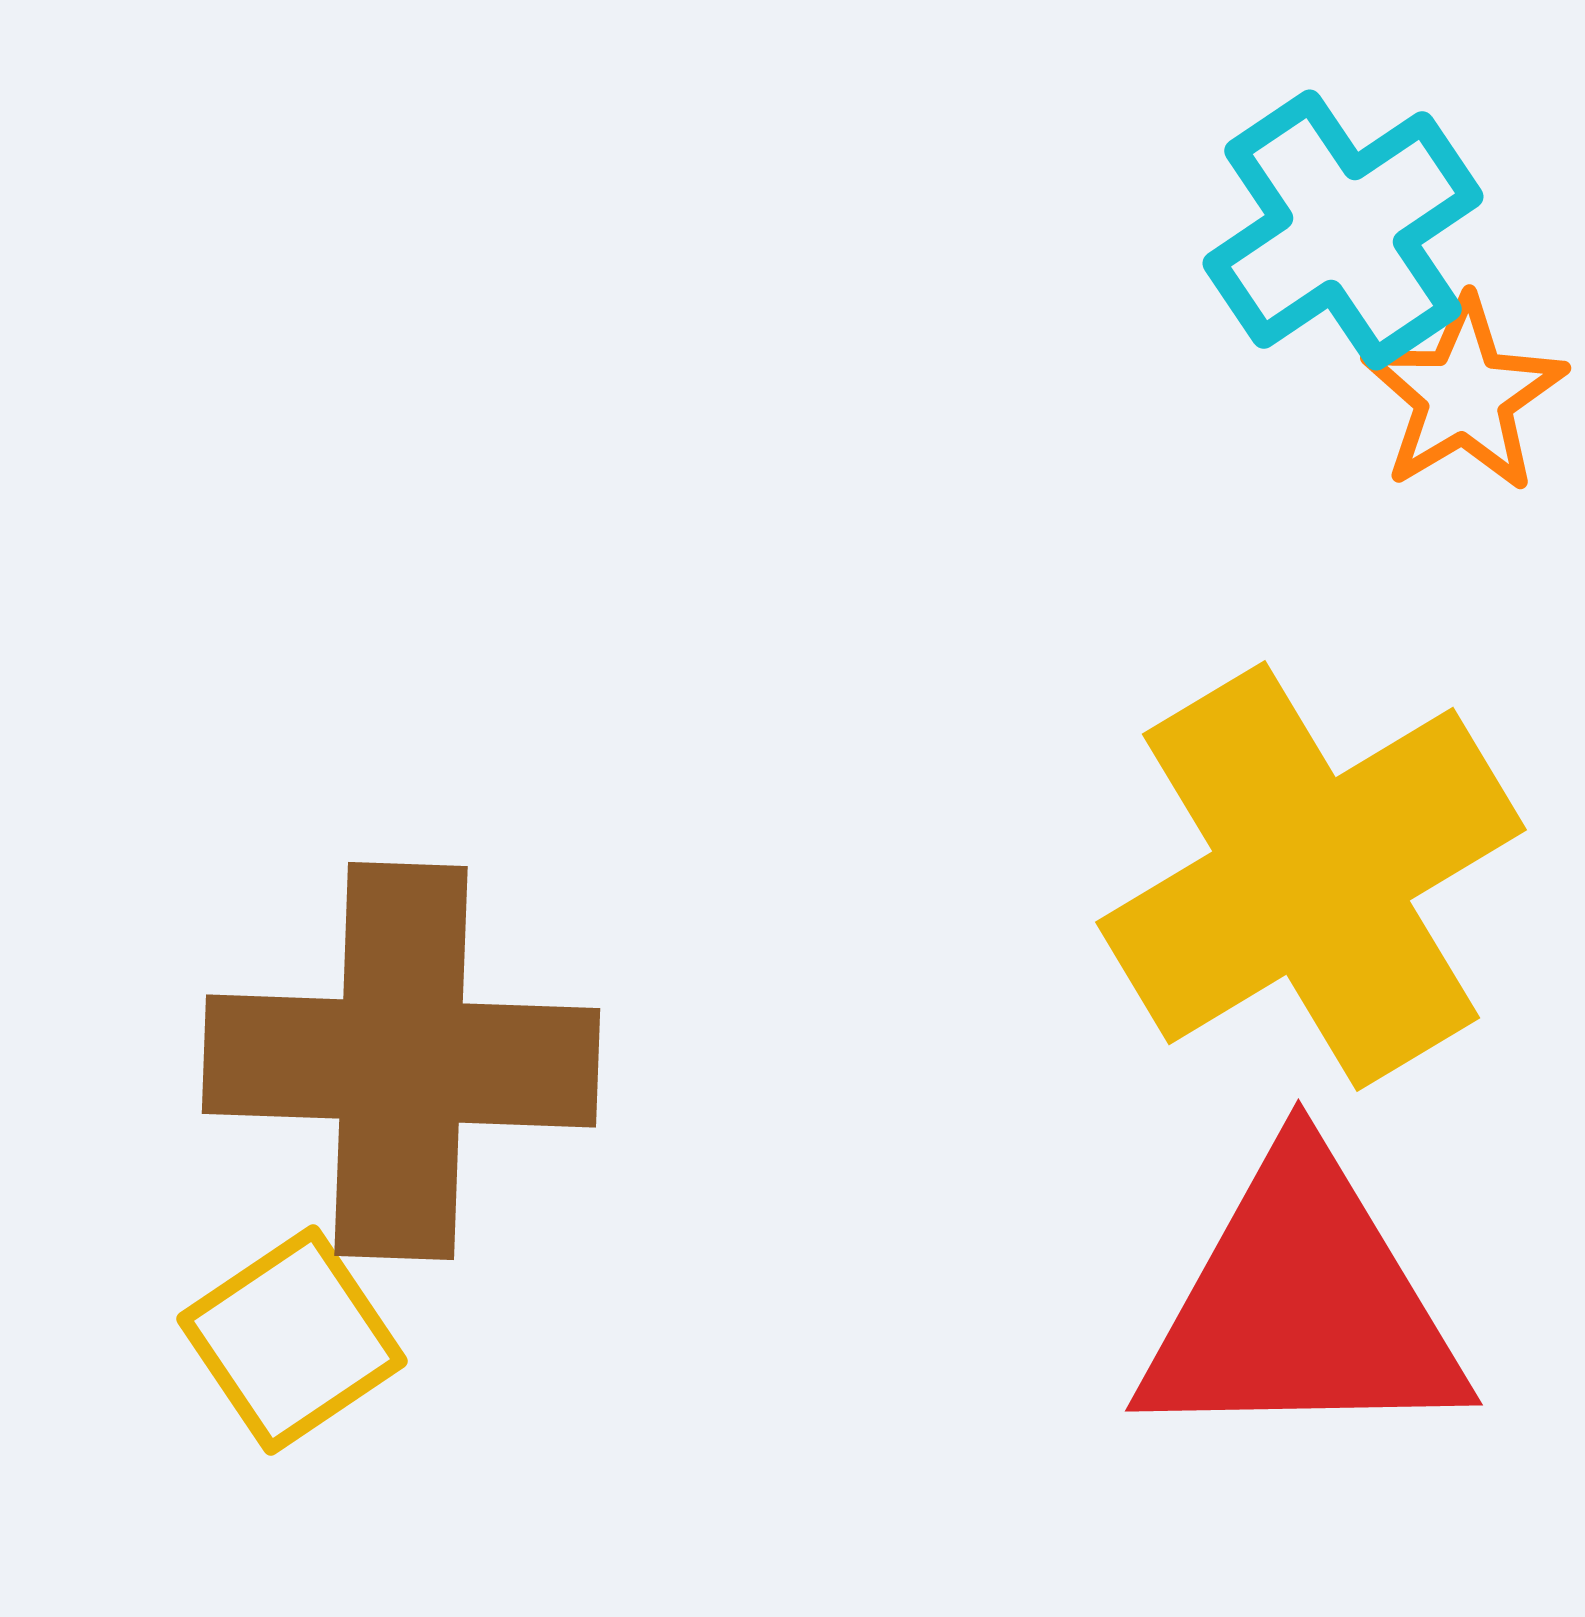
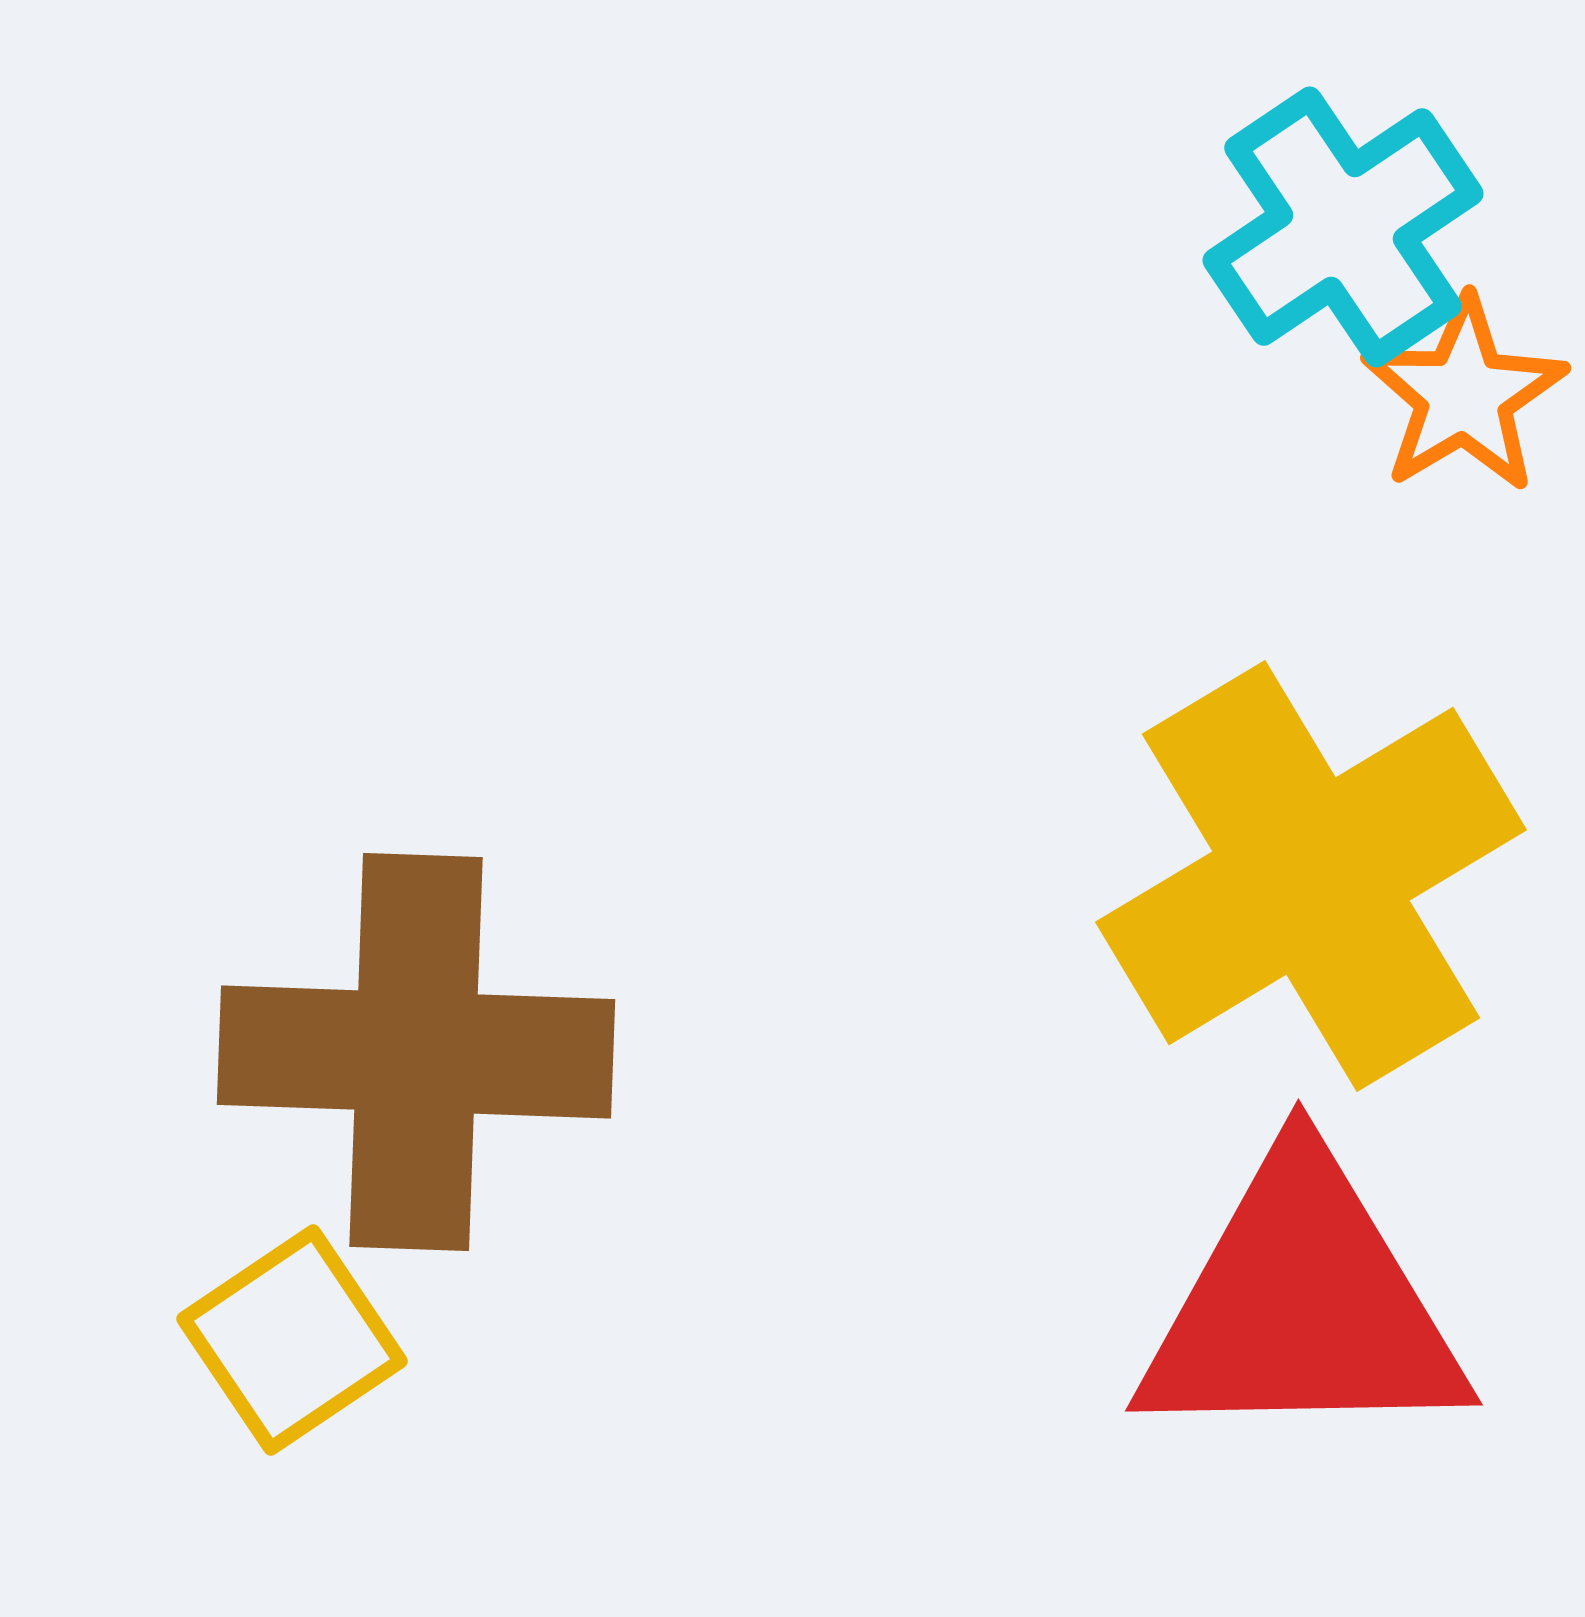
cyan cross: moved 3 px up
brown cross: moved 15 px right, 9 px up
